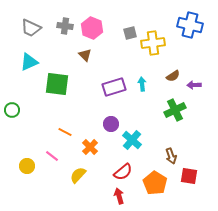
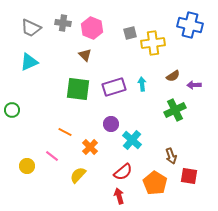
gray cross: moved 2 px left, 3 px up
green square: moved 21 px right, 5 px down
